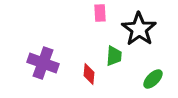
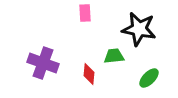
pink rectangle: moved 15 px left
black star: rotated 24 degrees counterclockwise
green trapezoid: rotated 100 degrees counterclockwise
green ellipse: moved 4 px left, 1 px up
